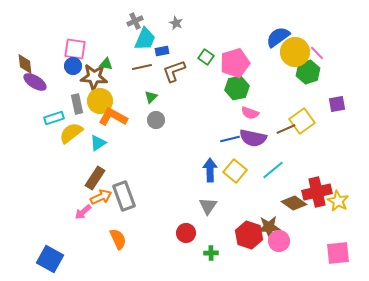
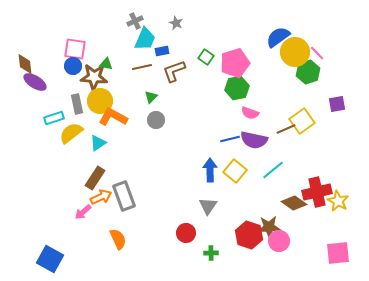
purple semicircle at (253, 138): moved 1 px right, 2 px down
